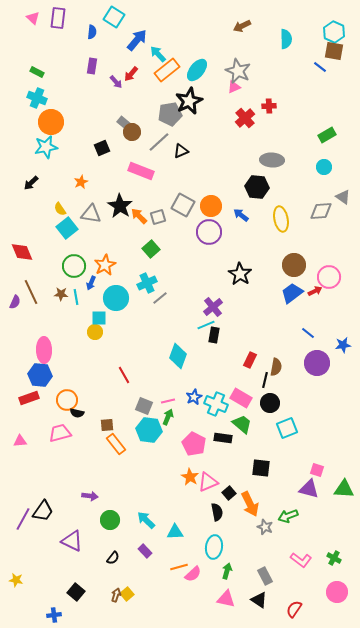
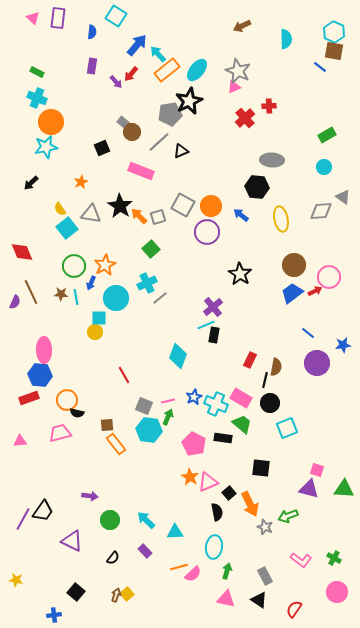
cyan square at (114, 17): moved 2 px right, 1 px up
blue arrow at (137, 40): moved 5 px down
purple circle at (209, 232): moved 2 px left
